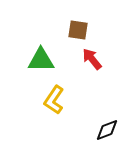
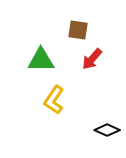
red arrow: rotated 100 degrees counterclockwise
black diamond: rotated 45 degrees clockwise
